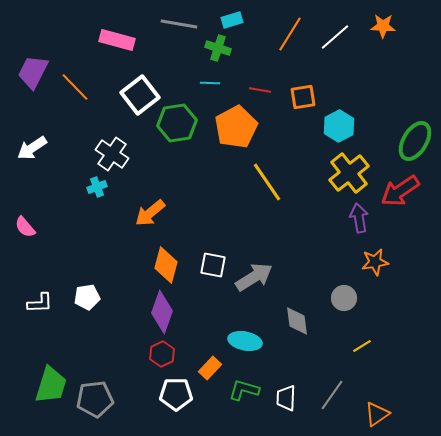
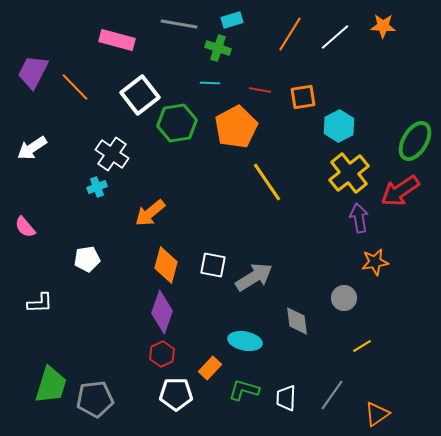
white pentagon at (87, 297): moved 38 px up
